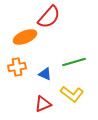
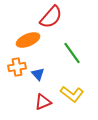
red semicircle: moved 2 px right
orange ellipse: moved 3 px right, 3 px down
green line: moved 2 px left, 9 px up; rotated 70 degrees clockwise
blue triangle: moved 7 px left; rotated 24 degrees clockwise
red triangle: moved 2 px up
